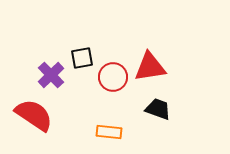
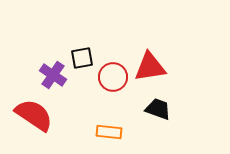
purple cross: moved 2 px right; rotated 12 degrees counterclockwise
